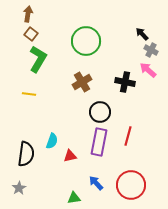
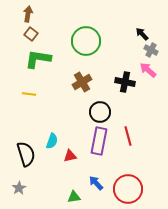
green L-shape: rotated 112 degrees counterclockwise
red line: rotated 30 degrees counterclockwise
purple rectangle: moved 1 px up
black semicircle: rotated 25 degrees counterclockwise
red circle: moved 3 px left, 4 px down
green triangle: moved 1 px up
